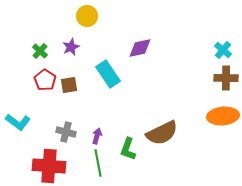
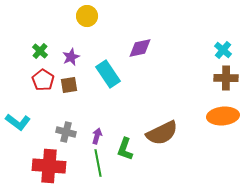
purple star: moved 10 px down
red pentagon: moved 2 px left
green L-shape: moved 3 px left
